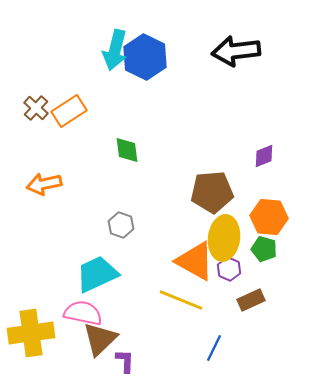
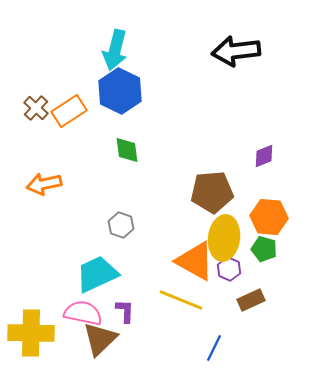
blue hexagon: moved 25 px left, 34 px down
yellow cross: rotated 9 degrees clockwise
purple L-shape: moved 50 px up
